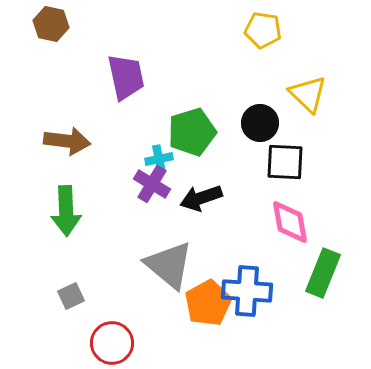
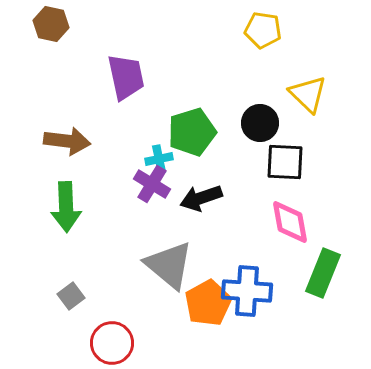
green arrow: moved 4 px up
gray square: rotated 12 degrees counterclockwise
